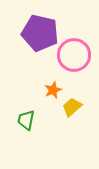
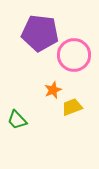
purple pentagon: rotated 6 degrees counterclockwise
yellow trapezoid: rotated 20 degrees clockwise
green trapezoid: moved 9 px left; rotated 55 degrees counterclockwise
